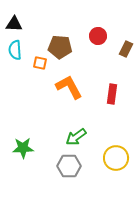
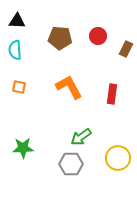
black triangle: moved 3 px right, 3 px up
brown pentagon: moved 9 px up
orange square: moved 21 px left, 24 px down
green arrow: moved 5 px right
yellow circle: moved 2 px right
gray hexagon: moved 2 px right, 2 px up
